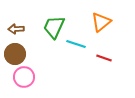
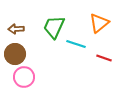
orange triangle: moved 2 px left, 1 px down
